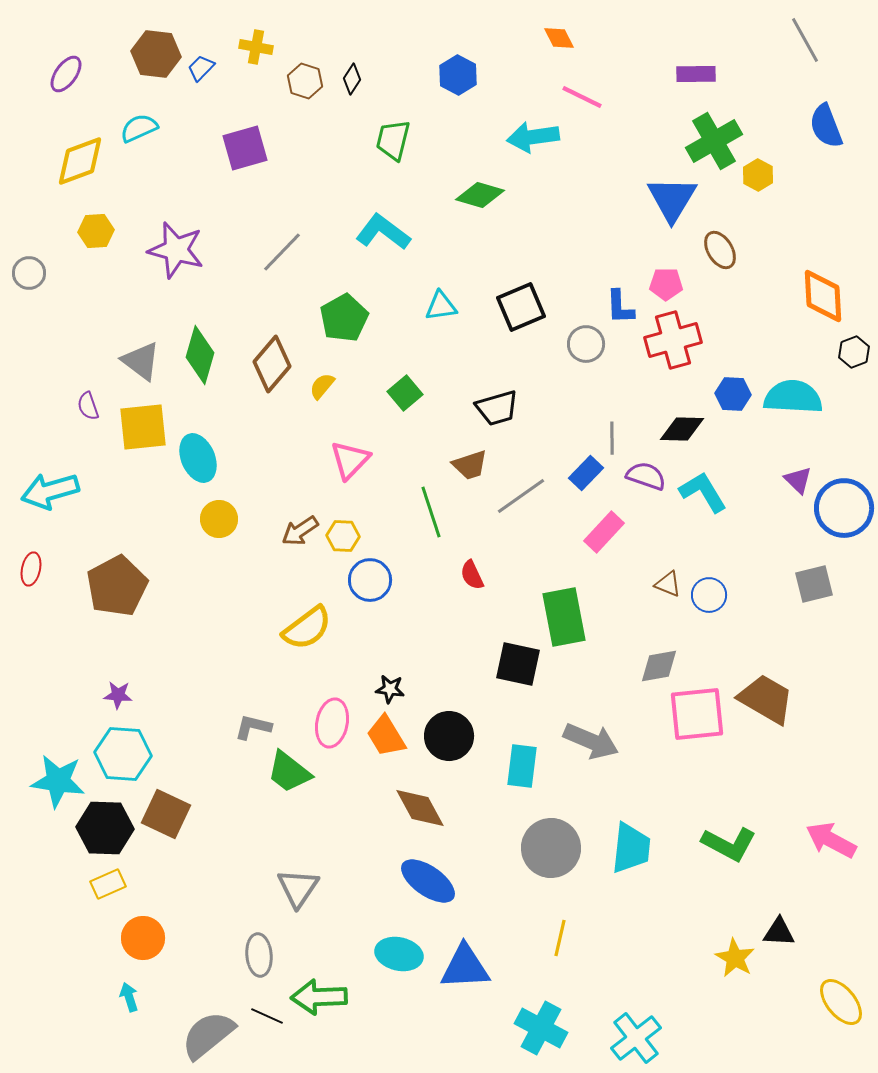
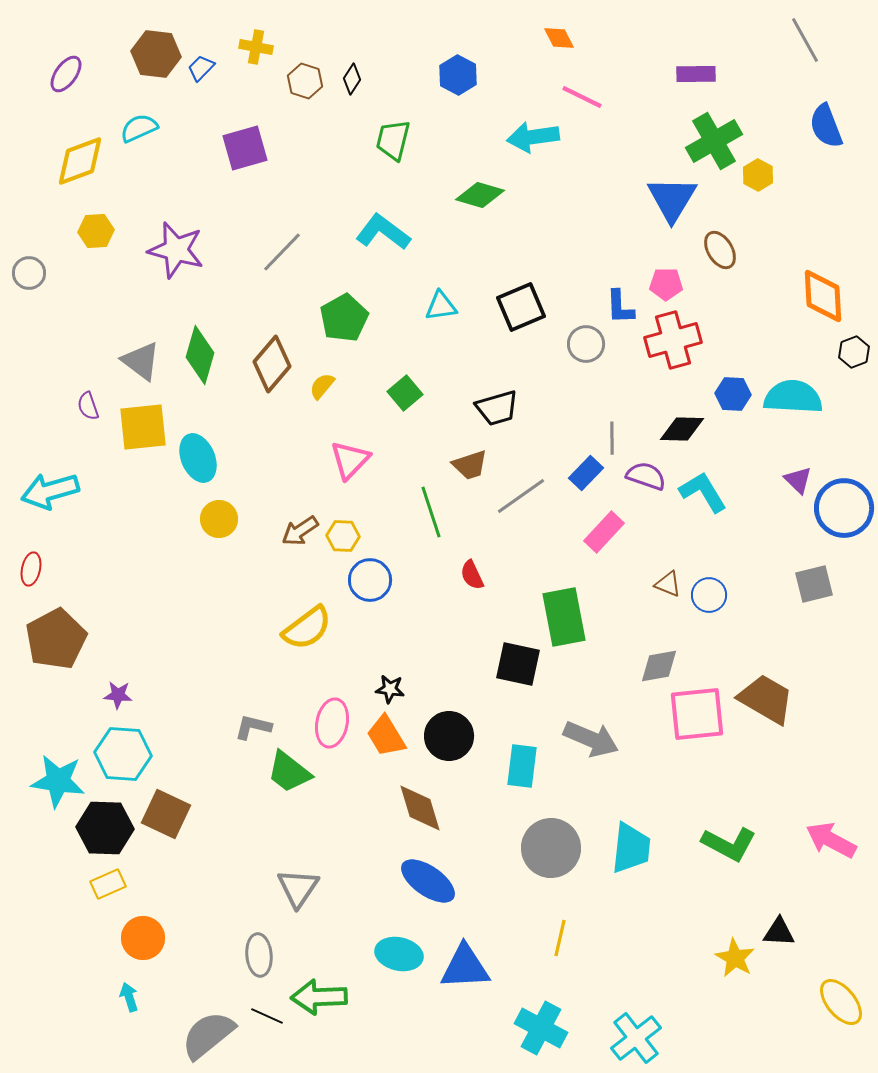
brown pentagon at (117, 586): moved 61 px left, 53 px down
gray arrow at (591, 741): moved 2 px up
brown diamond at (420, 808): rotated 12 degrees clockwise
